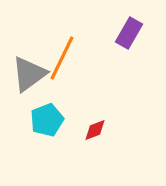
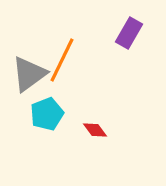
orange line: moved 2 px down
cyan pentagon: moved 6 px up
red diamond: rotated 75 degrees clockwise
